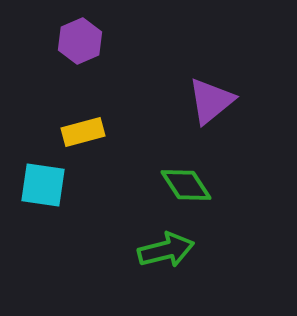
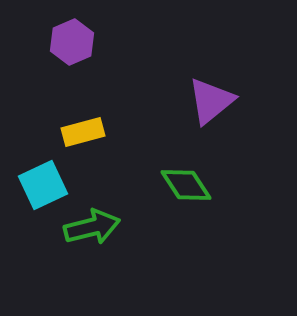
purple hexagon: moved 8 px left, 1 px down
cyan square: rotated 33 degrees counterclockwise
green arrow: moved 74 px left, 23 px up
